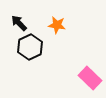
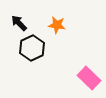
black hexagon: moved 2 px right, 1 px down
pink rectangle: moved 1 px left
